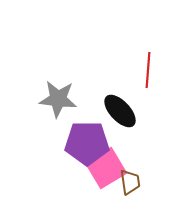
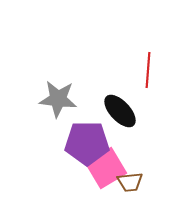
brown trapezoid: rotated 92 degrees clockwise
